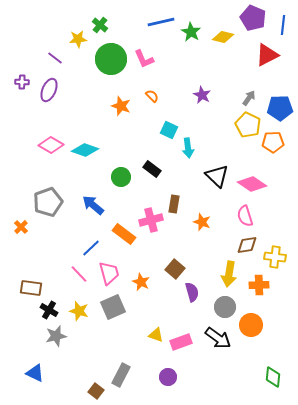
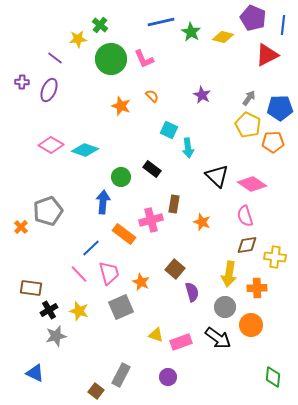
gray pentagon at (48, 202): moved 9 px down
blue arrow at (93, 205): moved 10 px right, 3 px up; rotated 55 degrees clockwise
orange cross at (259, 285): moved 2 px left, 3 px down
gray square at (113, 307): moved 8 px right
black cross at (49, 310): rotated 30 degrees clockwise
